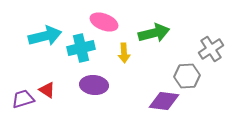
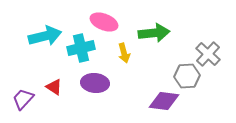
green arrow: rotated 8 degrees clockwise
gray cross: moved 3 px left, 5 px down; rotated 15 degrees counterclockwise
yellow arrow: rotated 12 degrees counterclockwise
purple ellipse: moved 1 px right, 2 px up
red triangle: moved 7 px right, 3 px up
purple trapezoid: rotated 30 degrees counterclockwise
